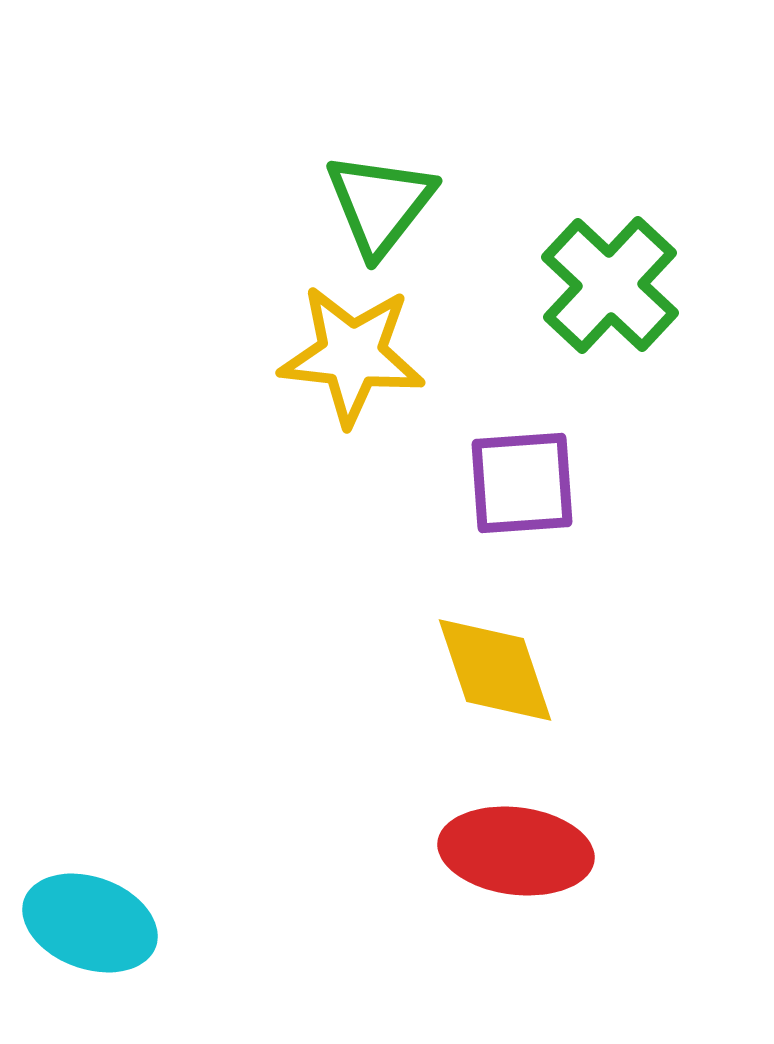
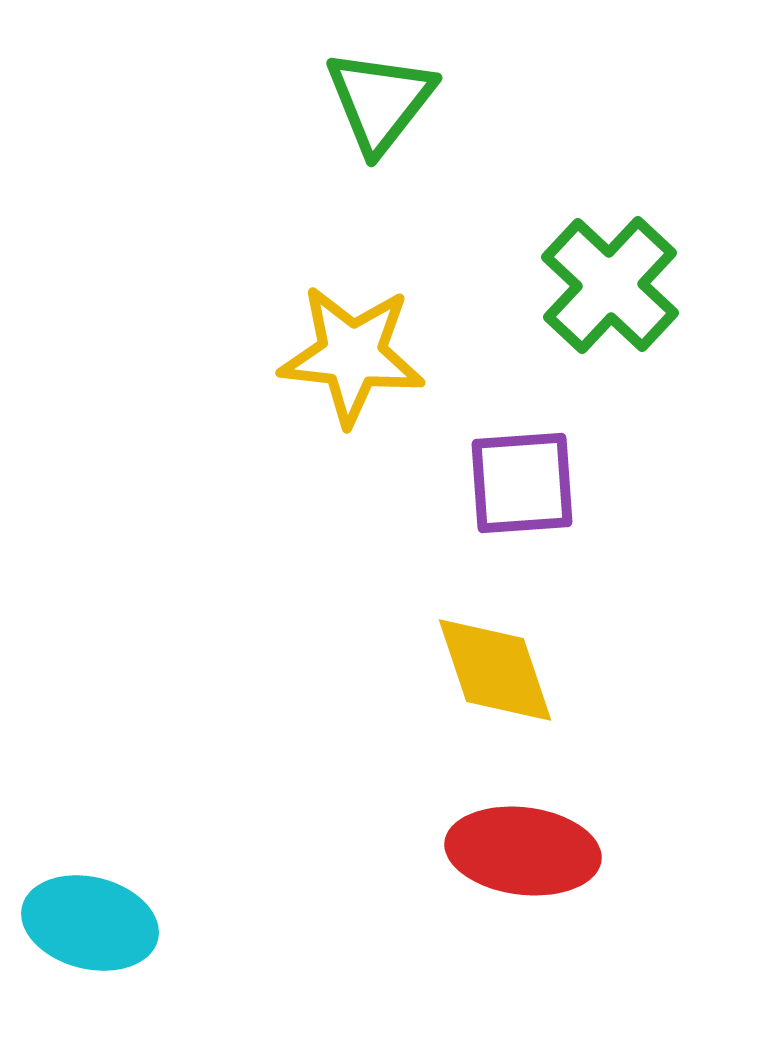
green triangle: moved 103 px up
red ellipse: moved 7 px right
cyan ellipse: rotated 6 degrees counterclockwise
